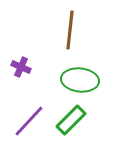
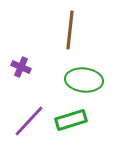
green ellipse: moved 4 px right
green rectangle: rotated 28 degrees clockwise
